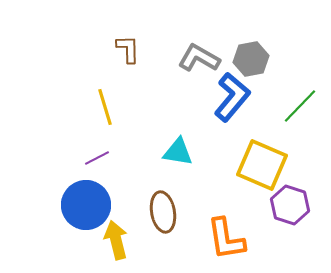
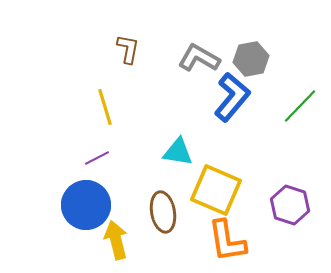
brown L-shape: rotated 12 degrees clockwise
yellow square: moved 46 px left, 25 px down
orange L-shape: moved 1 px right, 2 px down
